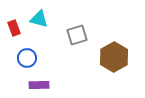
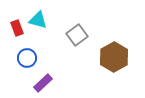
cyan triangle: moved 1 px left, 1 px down
red rectangle: moved 3 px right
gray square: rotated 20 degrees counterclockwise
purple rectangle: moved 4 px right, 2 px up; rotated 42 degrees counterclockwise
